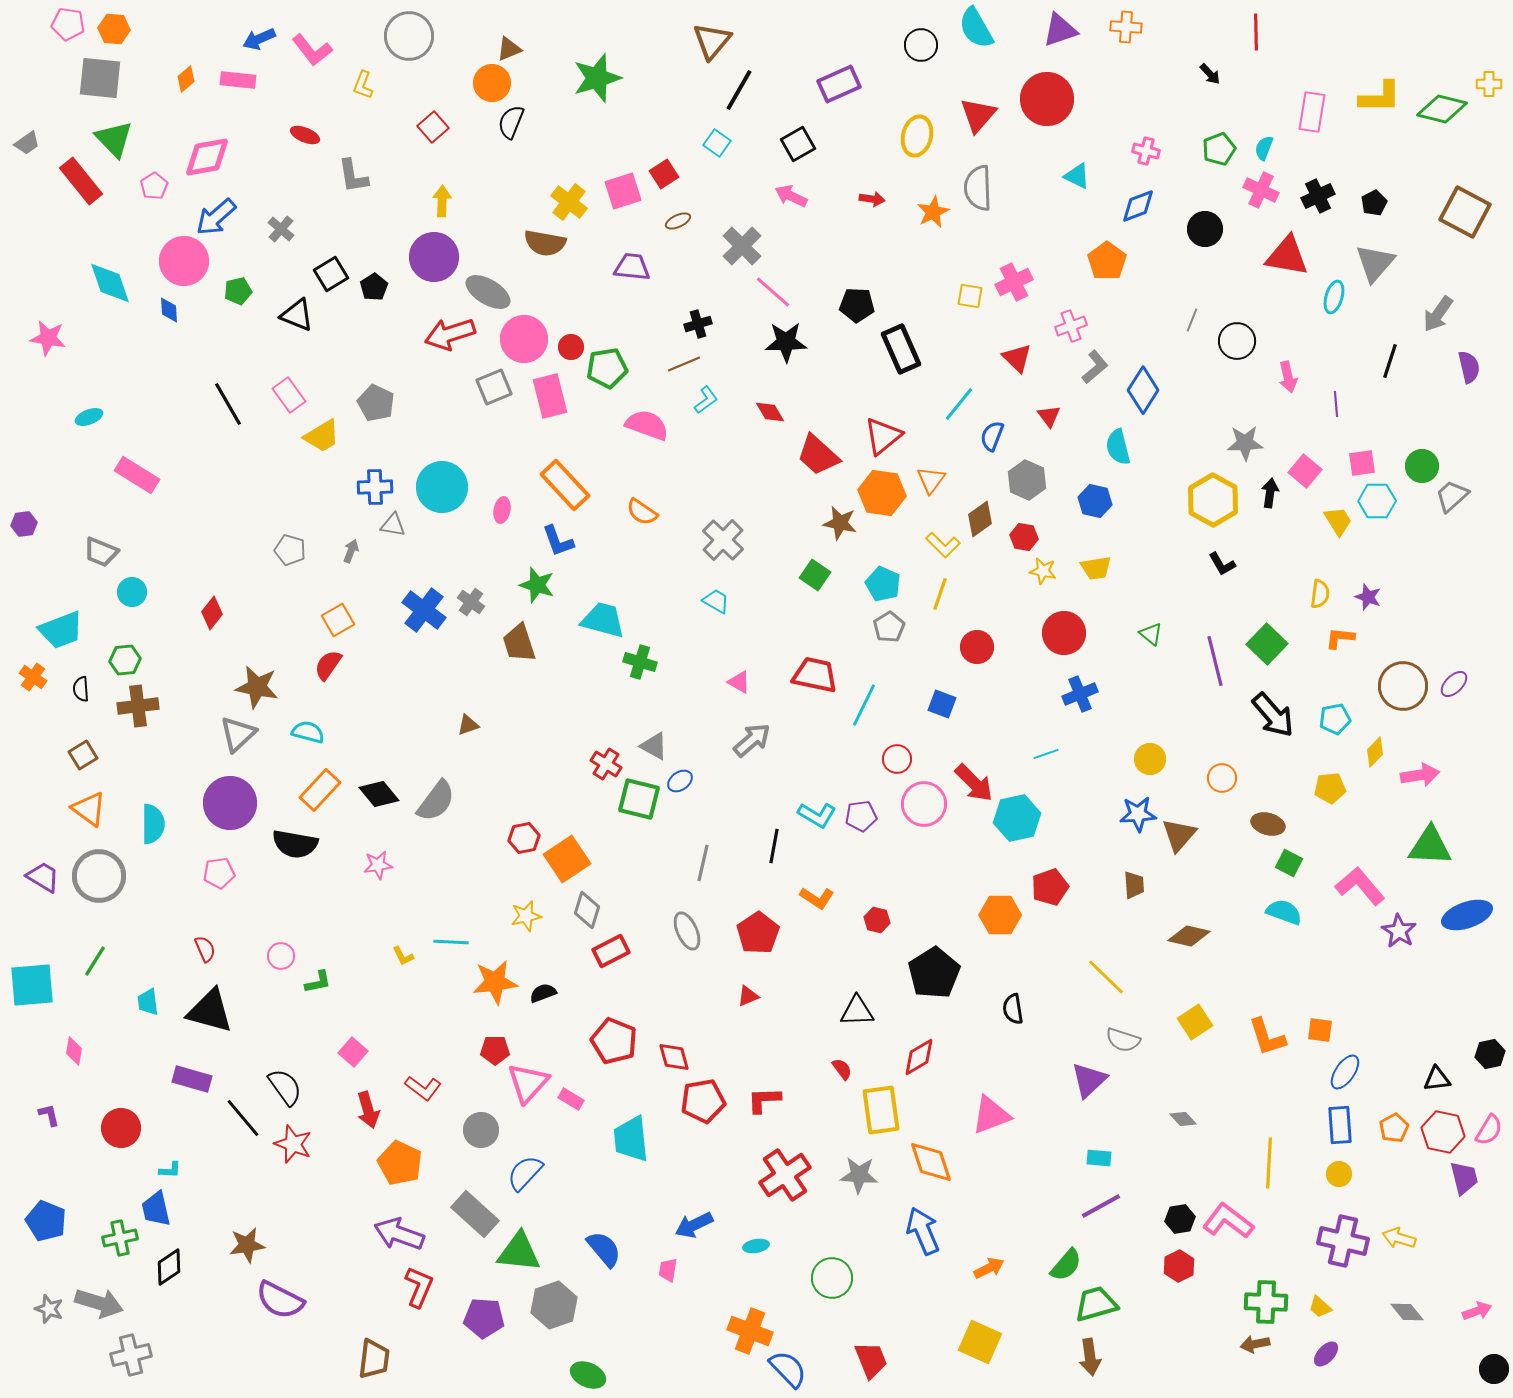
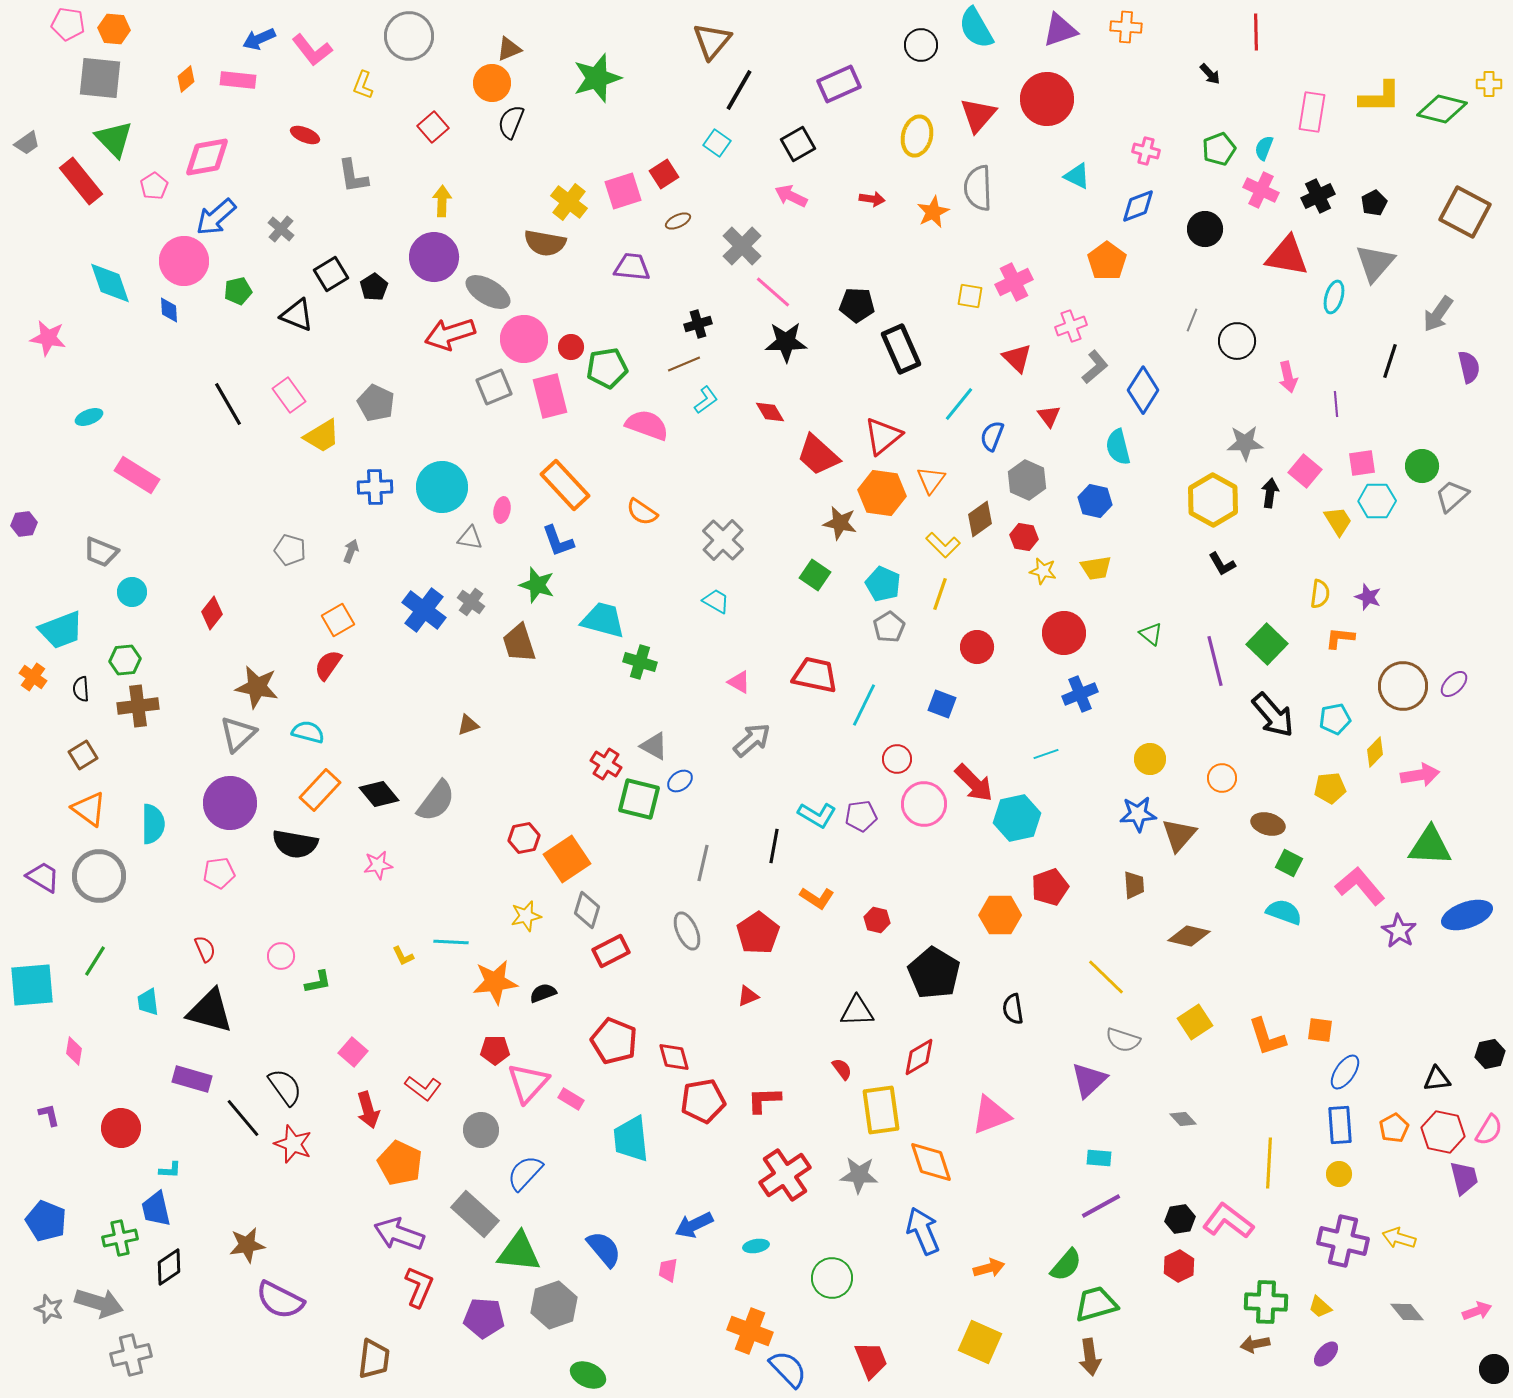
gray triangle at (393, 525): moved 77 px right, 13 px down
black pentagon at (934, 973): rotated 9 degrees counterclockwise
orange arrow at (989, 1268): rotated 12 degrees clockwise
